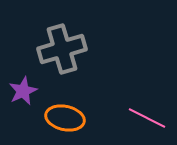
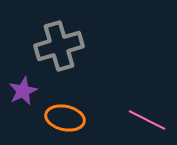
gray cross: moved 3 px left, 3 px up
pink line: moved 2 px down
